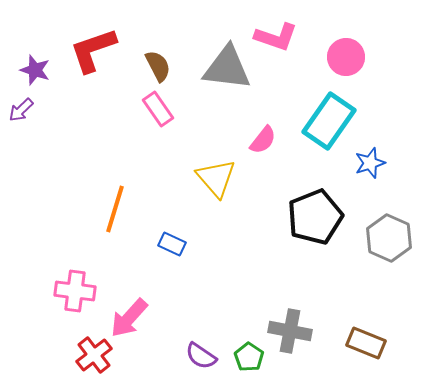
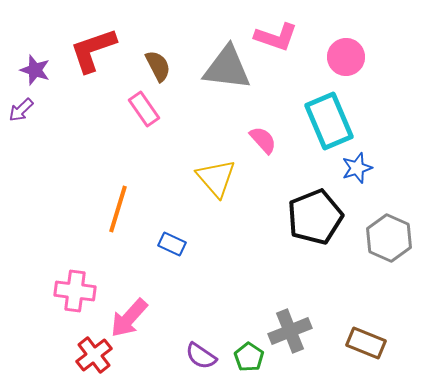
pink rectangle: moved 14 px left
cyan rectangle: rotated 58 degrees counterclockwise
pink semicircle: rotated 80 degrees counterclockwise
blue star: moved 13 px left, 5 px down
orange line: moved 3 px right
gray cross: rotated 33 degrees counterclockwise
